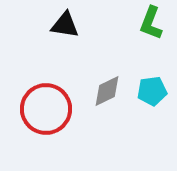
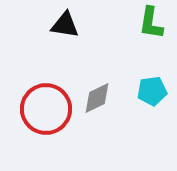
green L-shape: rotated 12 degrees counterclockwise
gray diamond: moved 10 px left, 7 px down
